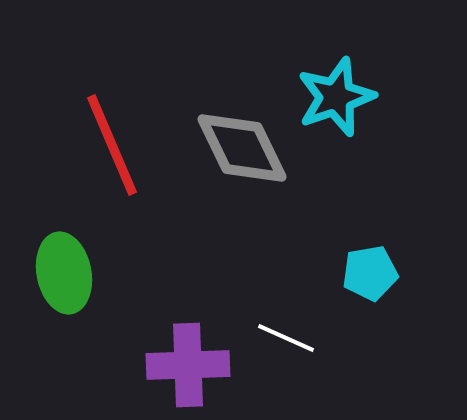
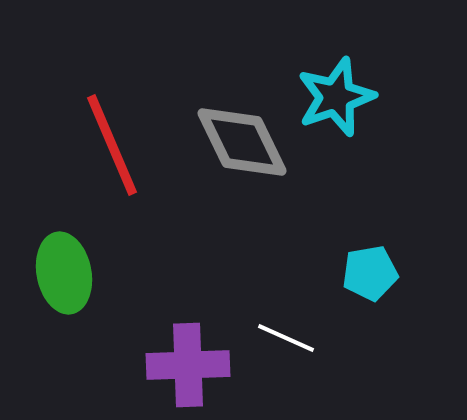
gray diamond: moved 6 px up
